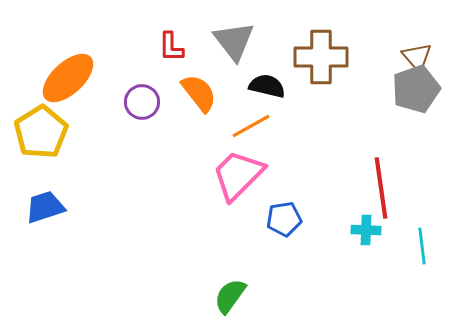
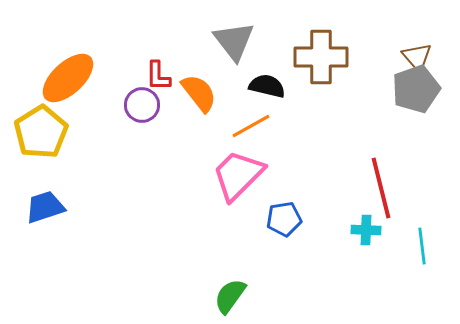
red L-shape: moved 13 px left, 29 px down
purple circle: moved 3 px down
red line: rotated 6 degrees counterclockwise
